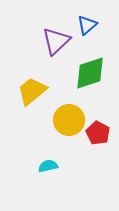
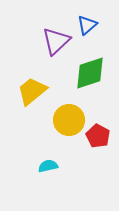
red pentagon: moved 3 px down
